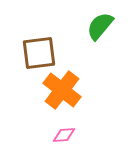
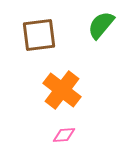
green semicircle: moved 1 px right, 1 px up
brown square: moved 18 px up
